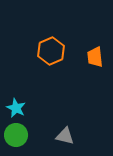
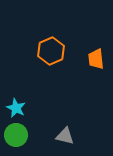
orange trapezoid: moved 1 px right, 2 px down
